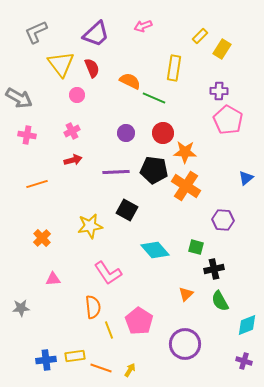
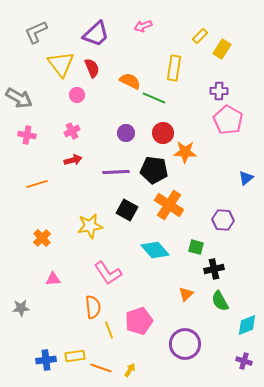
orange cross at (186, 186): moved 17 px left, 19 px down
pink pentagon at (139, 321): rotated 20 degrees clockwise
